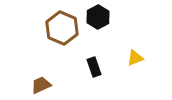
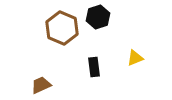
black hexagon: rotated 10 degrees clockwise
black rectangle: rotated 12 degrees clockwise
